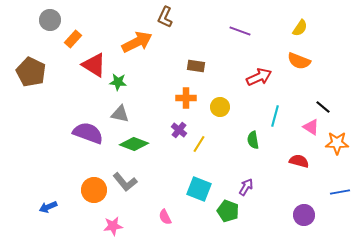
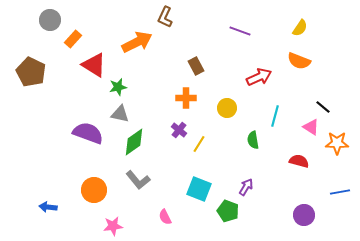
brown rectangle: rotated 54 degrees clockwise
green star: moved 5 px down; rotated 18 degrees counterclockwise
yellow circle: moved 7 px right, 1 px down
green diamond: moved 2 px up; rotated 56 degrees counterclockwise
gray L-shape: moved 13 px right, 2 px up
blue arrow: rotated 30 degrees clockwise
